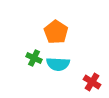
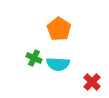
orange pentagon: moved 3 px right, 3 px up
red cross: rotated 12 degrees clockwise
